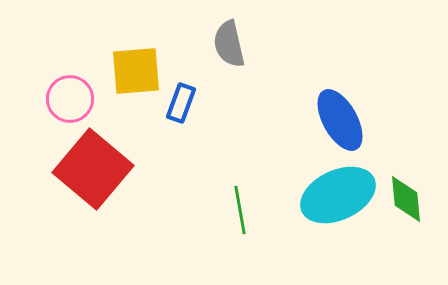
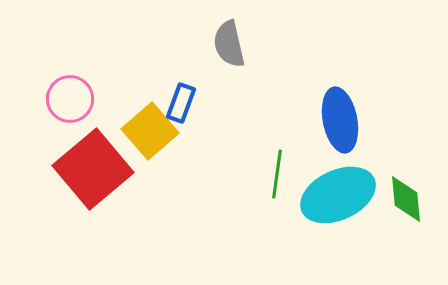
yellow square: moved 14 px right, 60 px down; rotated 36 degrees counterclockwise
blue ellipse: rotated 18 degrees clockwise
red square: rotated 10 degrees clockwise
green line: moved 37 px right, 36 px up; rotated 18 degrees clockwise
